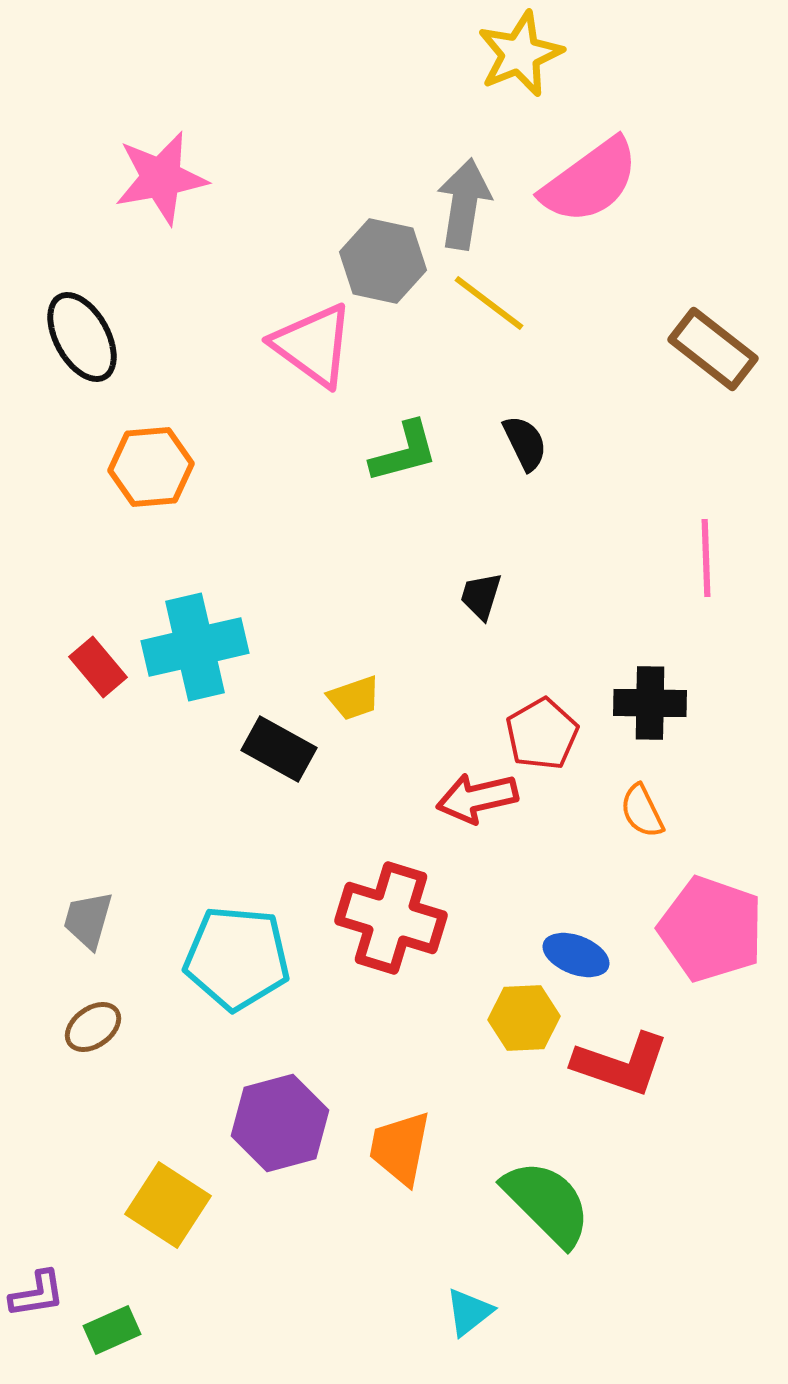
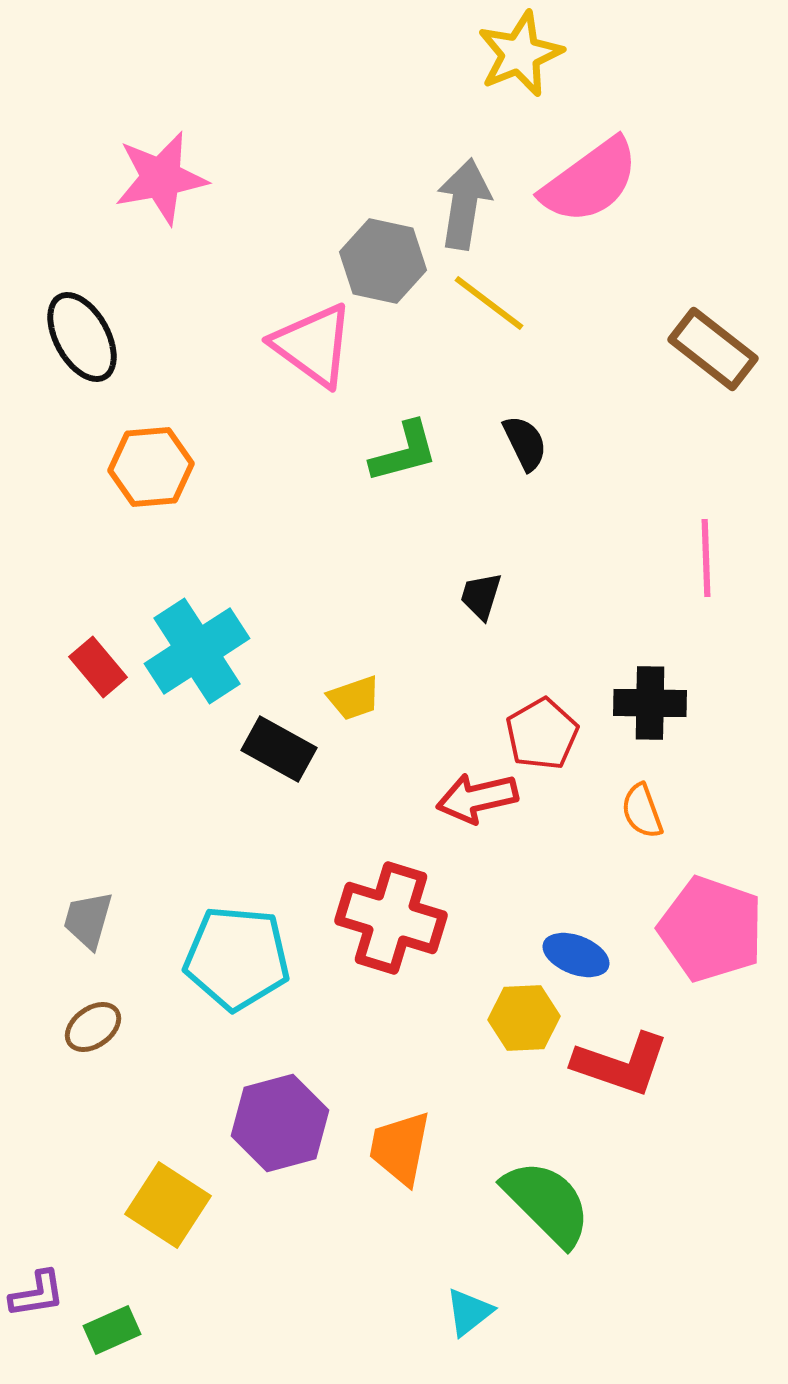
cyan cross: moved 2 px right, 4 px down; rotated 20 degrees counterclockwise
orange semicircle: rotated 6 degrees clockwise
